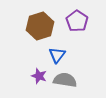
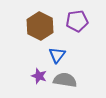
purple pentagon: rotated 30 degrees clockwise
brown hexagon: rotated 16 degrees counterclockwise
